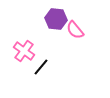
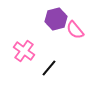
purple hexagon: rotated 20 degrees counterclockwise
black line: moved 8 px right, 1 px down
